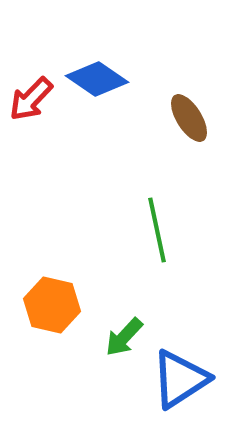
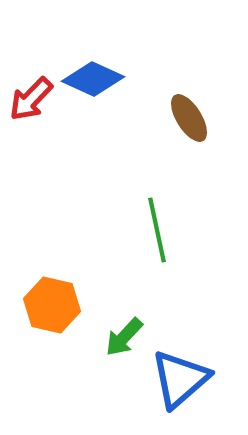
blue diamond: moved 4 px left; rotated 10 degrees counterclockwise
blue triangle: rotated 8 degrees counterclockwise
